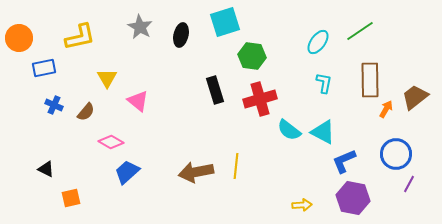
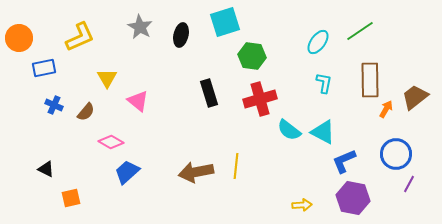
yellow L-shape: rotated 12 degrees counterclockwise
black rectangle: moved 6 px left, 3 px down
